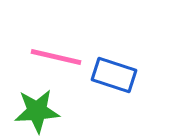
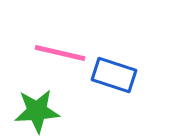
pink line: moved 4 px right, 4 px up
